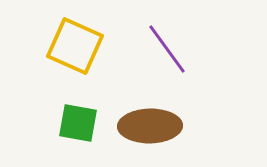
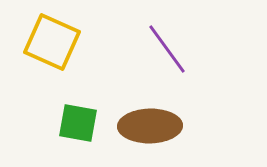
yellow square: moved 23 px left, 4 px up
